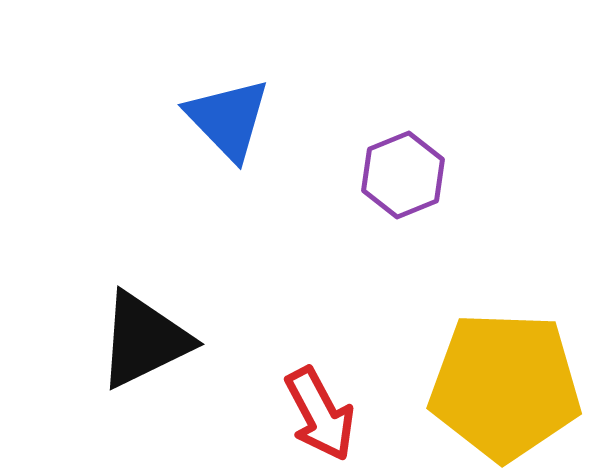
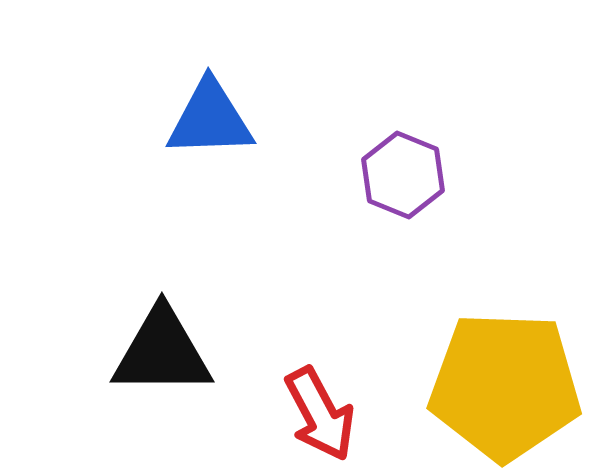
blue triangle: moved 18 px left; rotated 48 degrees counterclockwise
purple hexagon: rotated 16 degrees counterclockwise
black triangle: moved 18 px right, 12 px down; rotated 26 degrees clockwise
